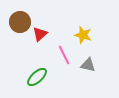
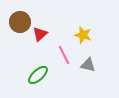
green ellipse: moved 1 px right, 2 px up
